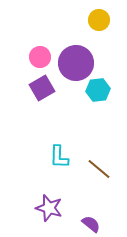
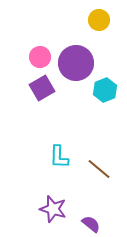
cyan hexagon: moved 7 px right; rotated 15 degrees counterclockwise
purple star: moved 4 px right, 1 px down
